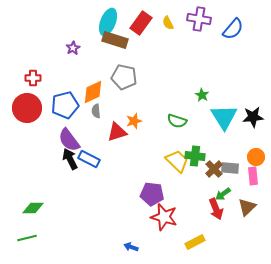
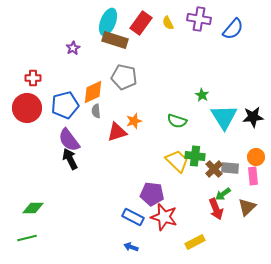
blue rectangle: moved 44 px right, 58 px down
